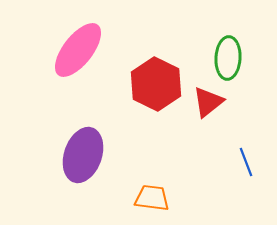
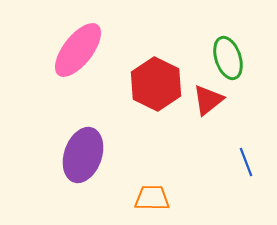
green ellipse: rotated 21 degrees counterclockwise
red triangle: moved 2 px up
orange trapezoid: rotated 6 degrees counterclockwise
